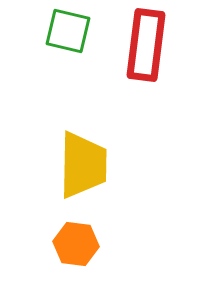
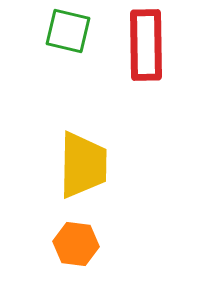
red rectangle: rotated 8 degrees counterclockwise
